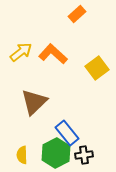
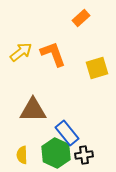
orange rectangle: moved 4 px right, 4 px down
orange L-shape: rotated 28 degrees clockwise
yellow square: rotated 20 degrees clockwise
brown triangle: moved 1 px left, 8 px down; rotated 44 degrees clockwise
green hexagon: rotated 8 degrees counterclockwise
